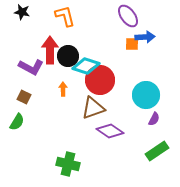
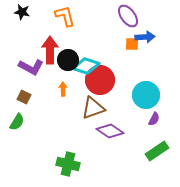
black circle: moved 4 px down
